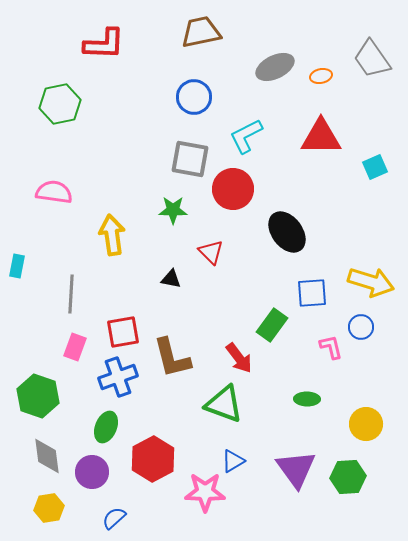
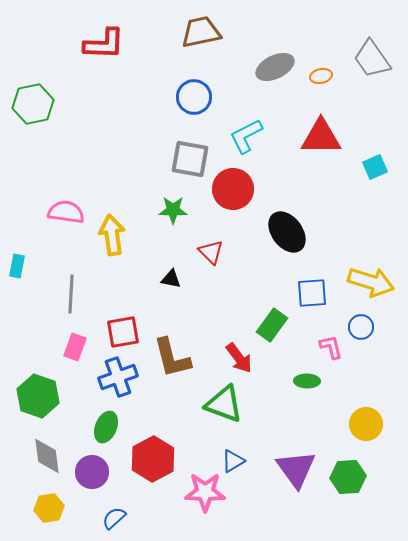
green hexagon at (60, 104): moved 27 px left
pink semicircle at (54, 192): moved 12 px right, 20 px down
green ellipse at (307, 399): moved 18 px up
